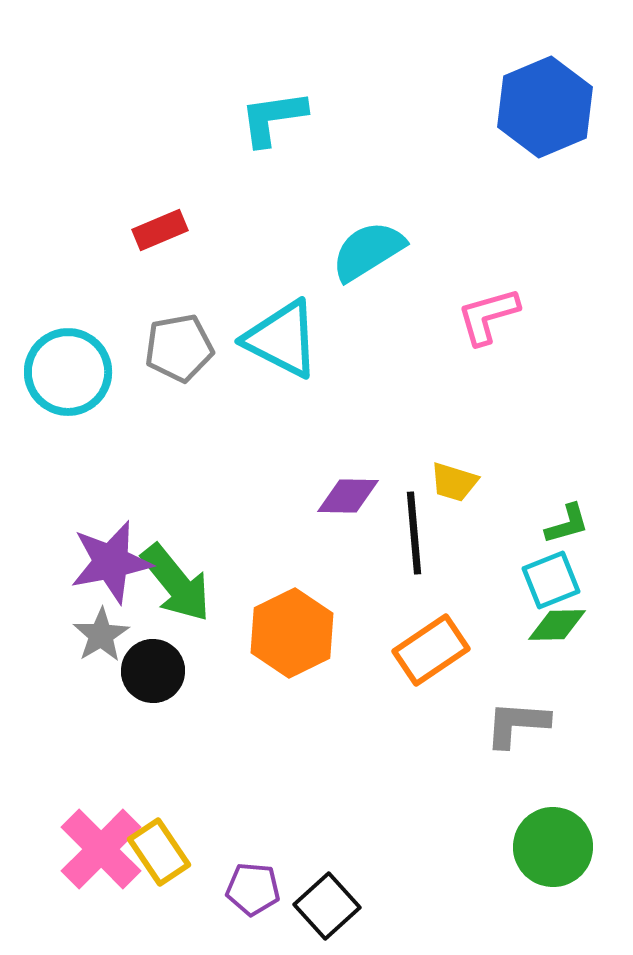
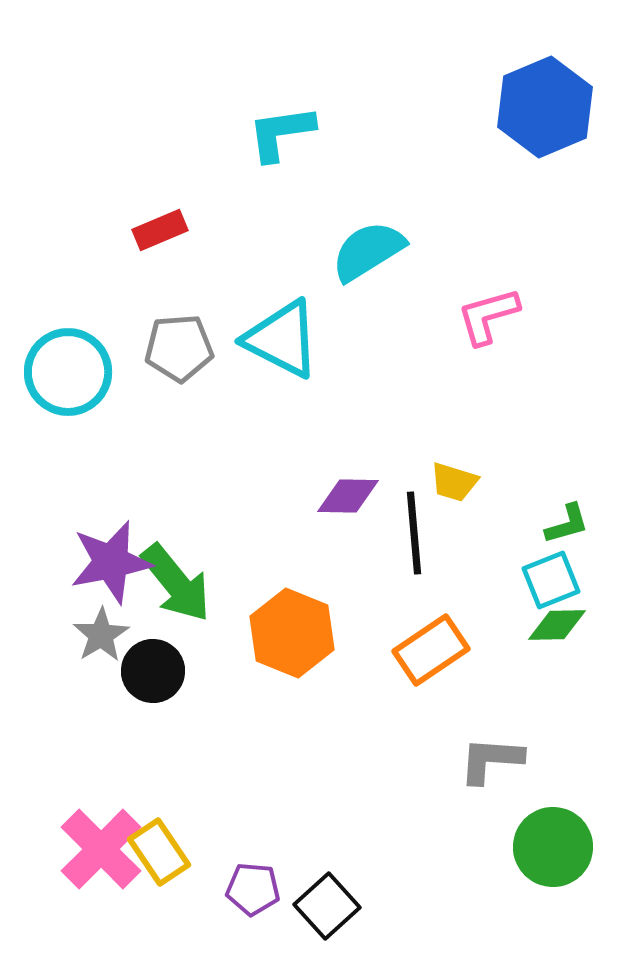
cyan L-shape: moved 8 px right, 15 px down
gray pentagon: rotated 6 degrees clockwise
orange hexagon: rotated 12 degrees counterclockwise
gray L-shape: moved 26 px left, 36 px down
